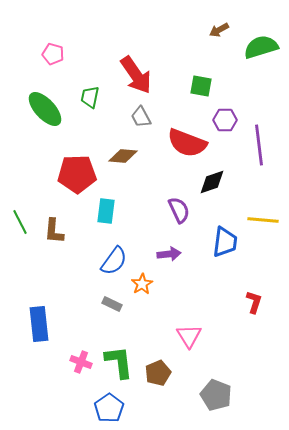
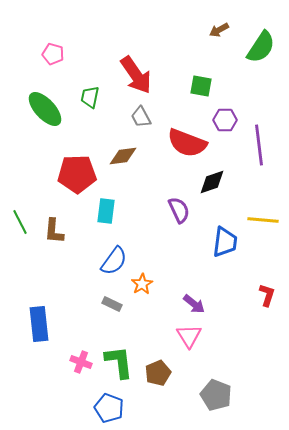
green semicircle: rotated 140 degrees clockwise
brown diamond: rotated 12 degrees counterclockwise
purple arrow: moved 25 px right, 50 px down; rotated 45 degrees clockwise
red L-shape: moved 13 px right, 7 px up
blue pentagon: rotated 16 degrees counterclockwise
